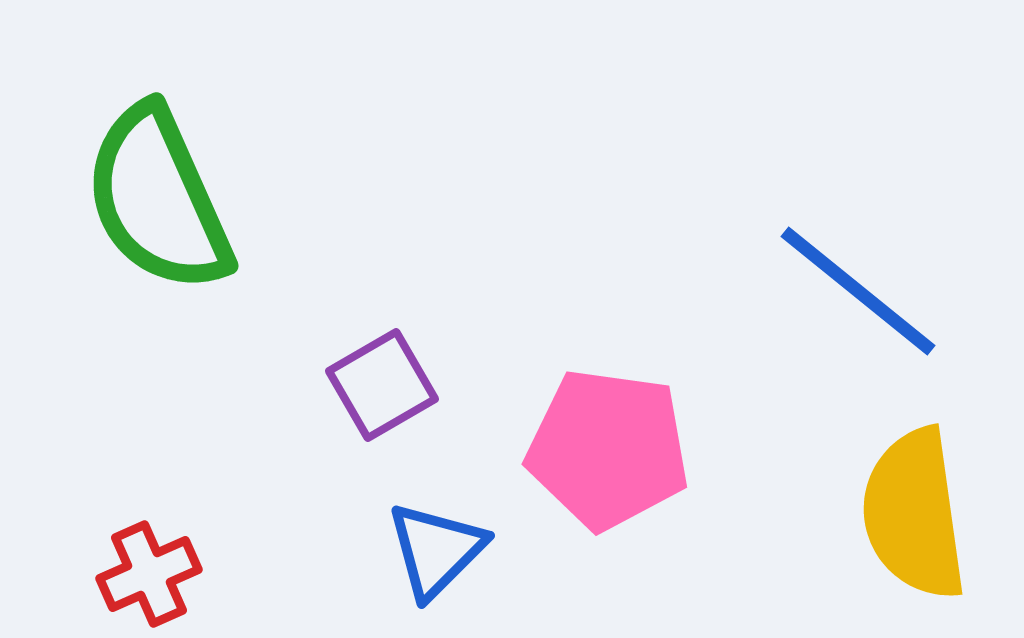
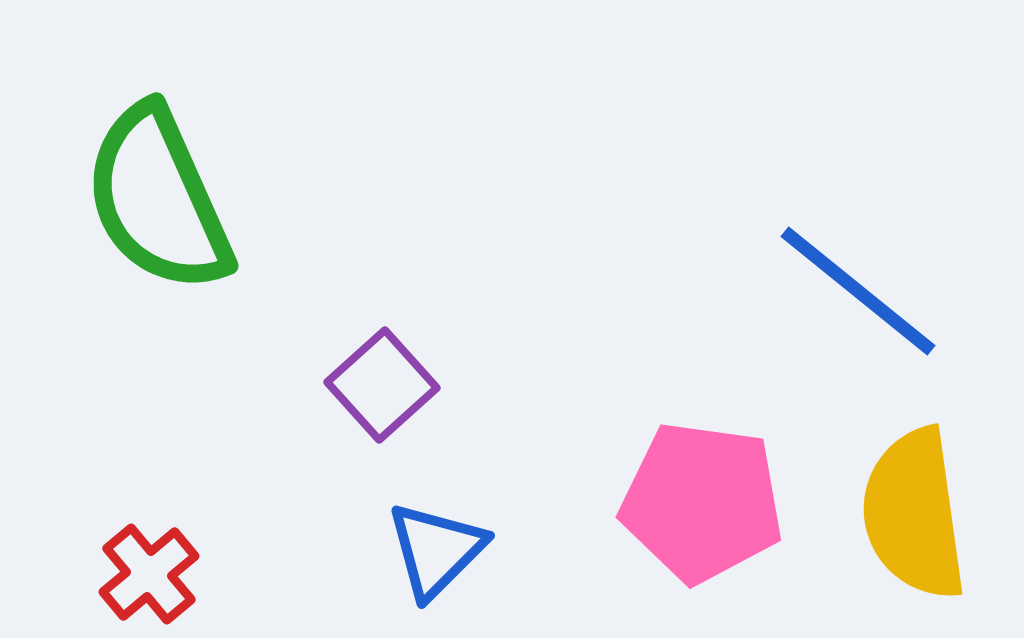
purple square: rotated 12 degrees counterclockwise
pink pentagon: moved 94 px right, 53 px down
red cross: rotated 16 degrees counterclockwise
